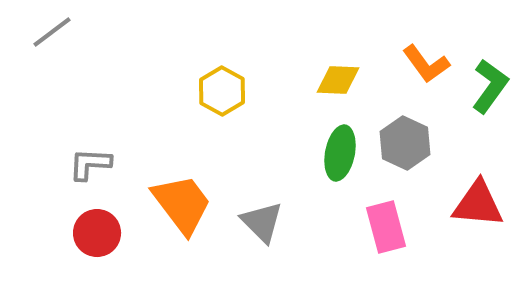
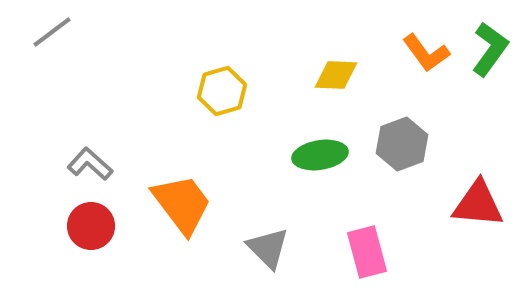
orange L-shape: moved 11 px up
yellow diamond: moved 2 px left, 5 px up
green L-shape: moved 37 px up
yellow hexagon: rotated 15 degrees clockwise
gray hexagon: moved 3 px left, 1 px down; rotated 15 degrees clockwise
green ellipse: moved 20 px left, 2 px down; rotated 70 degrees clockwise
gray L-shape: rotated 39 degrees clockwise
gray triangle: moved 6 px right, 26 px down
pink rectangle: moved 19 px left, 25 px down
red circle: moved 6 px left, 7 px up
